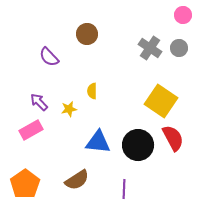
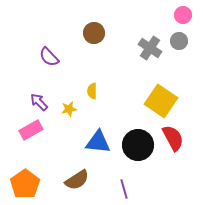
brown circle: moved 7 px right, 1 px up
gray circle: moved 7 px up
purple line: rotated 18 degrees counterclockwise
